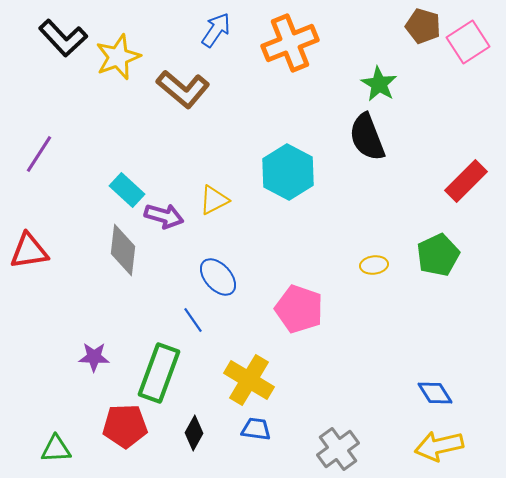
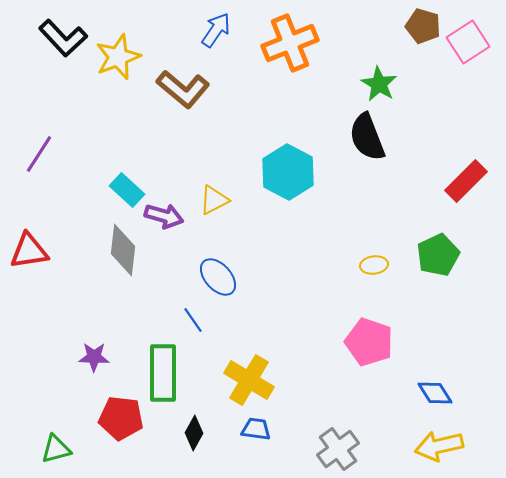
pink pentagon: moved 70 px right, 33 px down
green rectangle: moved 4 px right; rotated 20 degrees counterclockwise
red pentagon: moved 4 px left, 8 px up; rotated 9 degrees clockwise
green triangle: rotated 12 degrees counterclockwise
